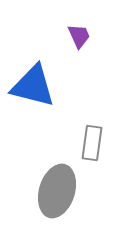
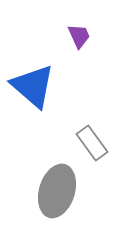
blue triangle: rotated 27 degrees clockwise
gray rectangle: rotated 44 degrees counterclockwise
